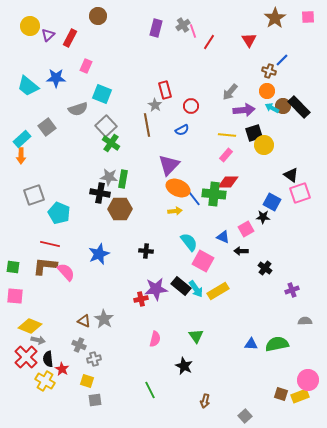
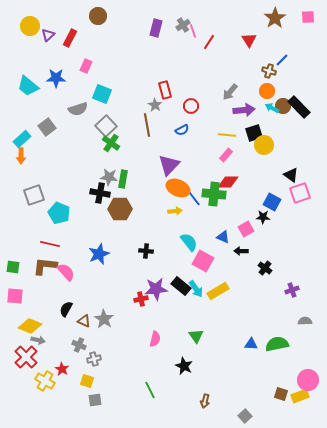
black semicircle at (48, 359): moved 18 px right, 50 px up; rotated 35 degrees clockwise
